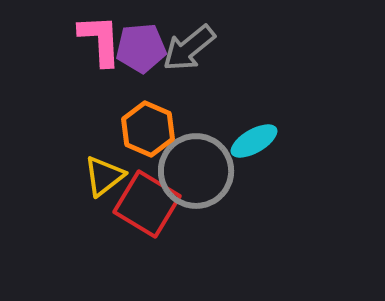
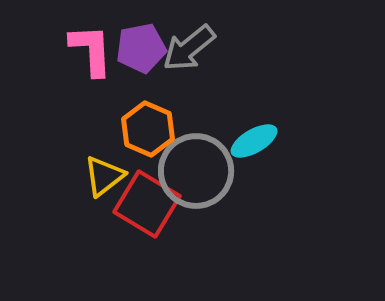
pink L-shape: moved 9 px left, 10 px down
purple pentagon: rotated 6 degrees counterclockwise
